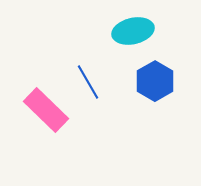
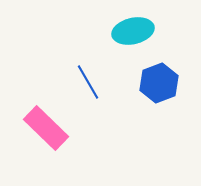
blue hexagon: moved 4 px right, 2 px down; rotated 9 degrees clockwise
pink rectangle: moved 18 px down
